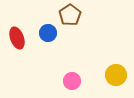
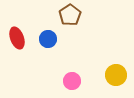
blue circle: moved 6 px down
